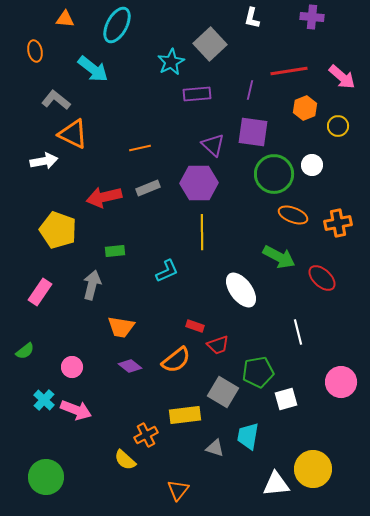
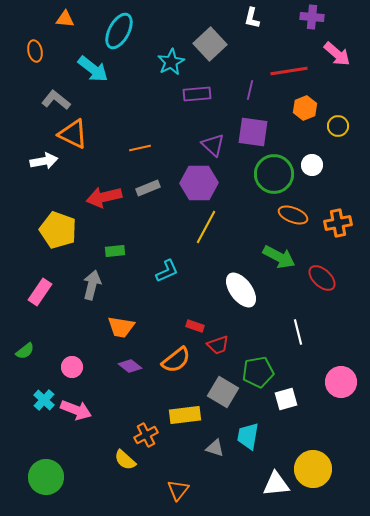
cyan ellipse at (117, 25): moved 2 px right, 6 px down
pink arrow at (342, 77): moved 5 px left, 23 px up
yellow line at (202, 232): moved 4 px right, 5 px up; rotated 28 degrees clockwise
